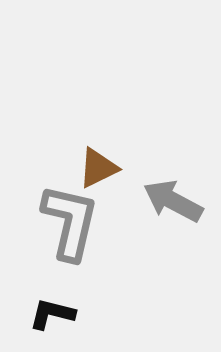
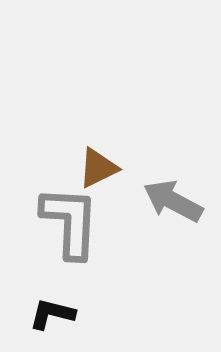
gray L-shape: rotated 10 degrees counterclockwise
